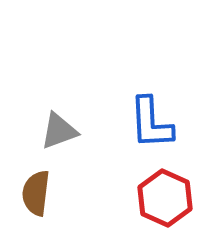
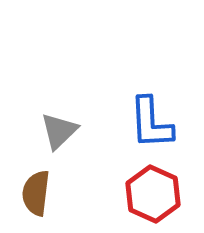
gray triangle: rotated 24 degrees counterclockwise
red hexagon: moved 12 px left, 4 px up
